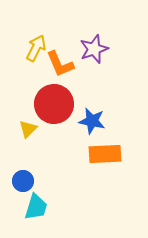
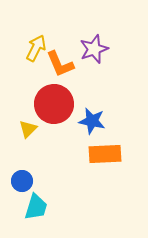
blue circle: moved 1 px left
